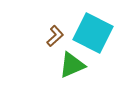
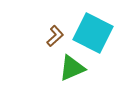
green triangle: moved 3 px down
